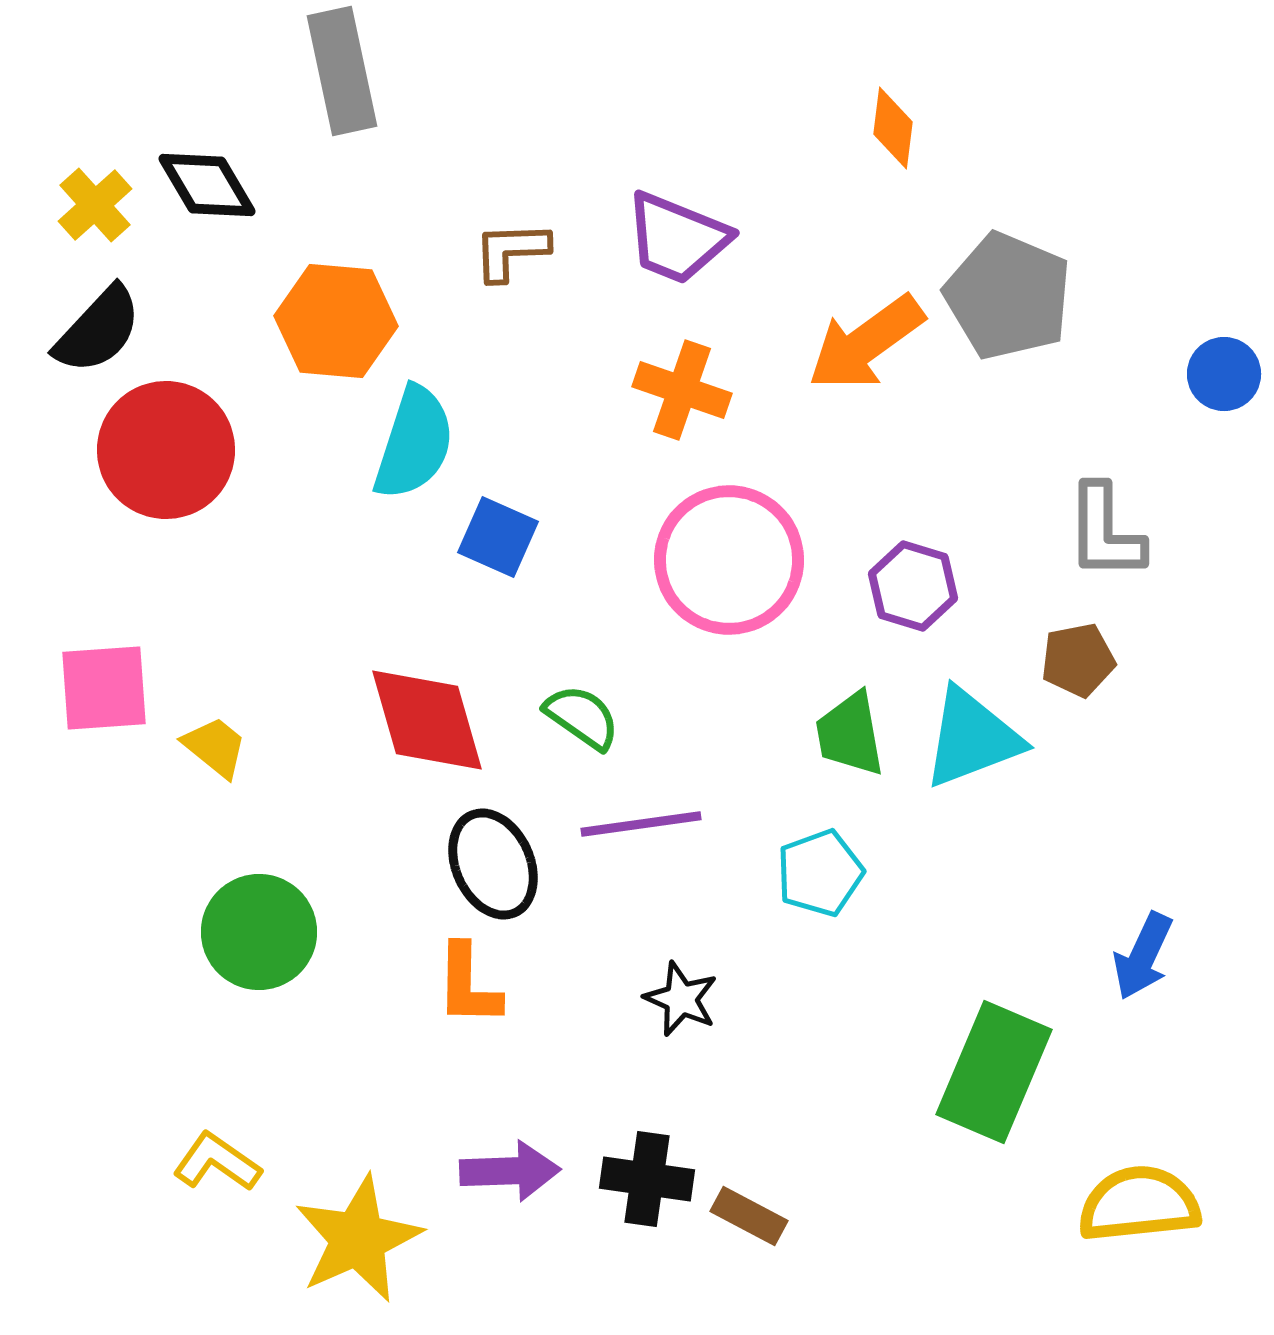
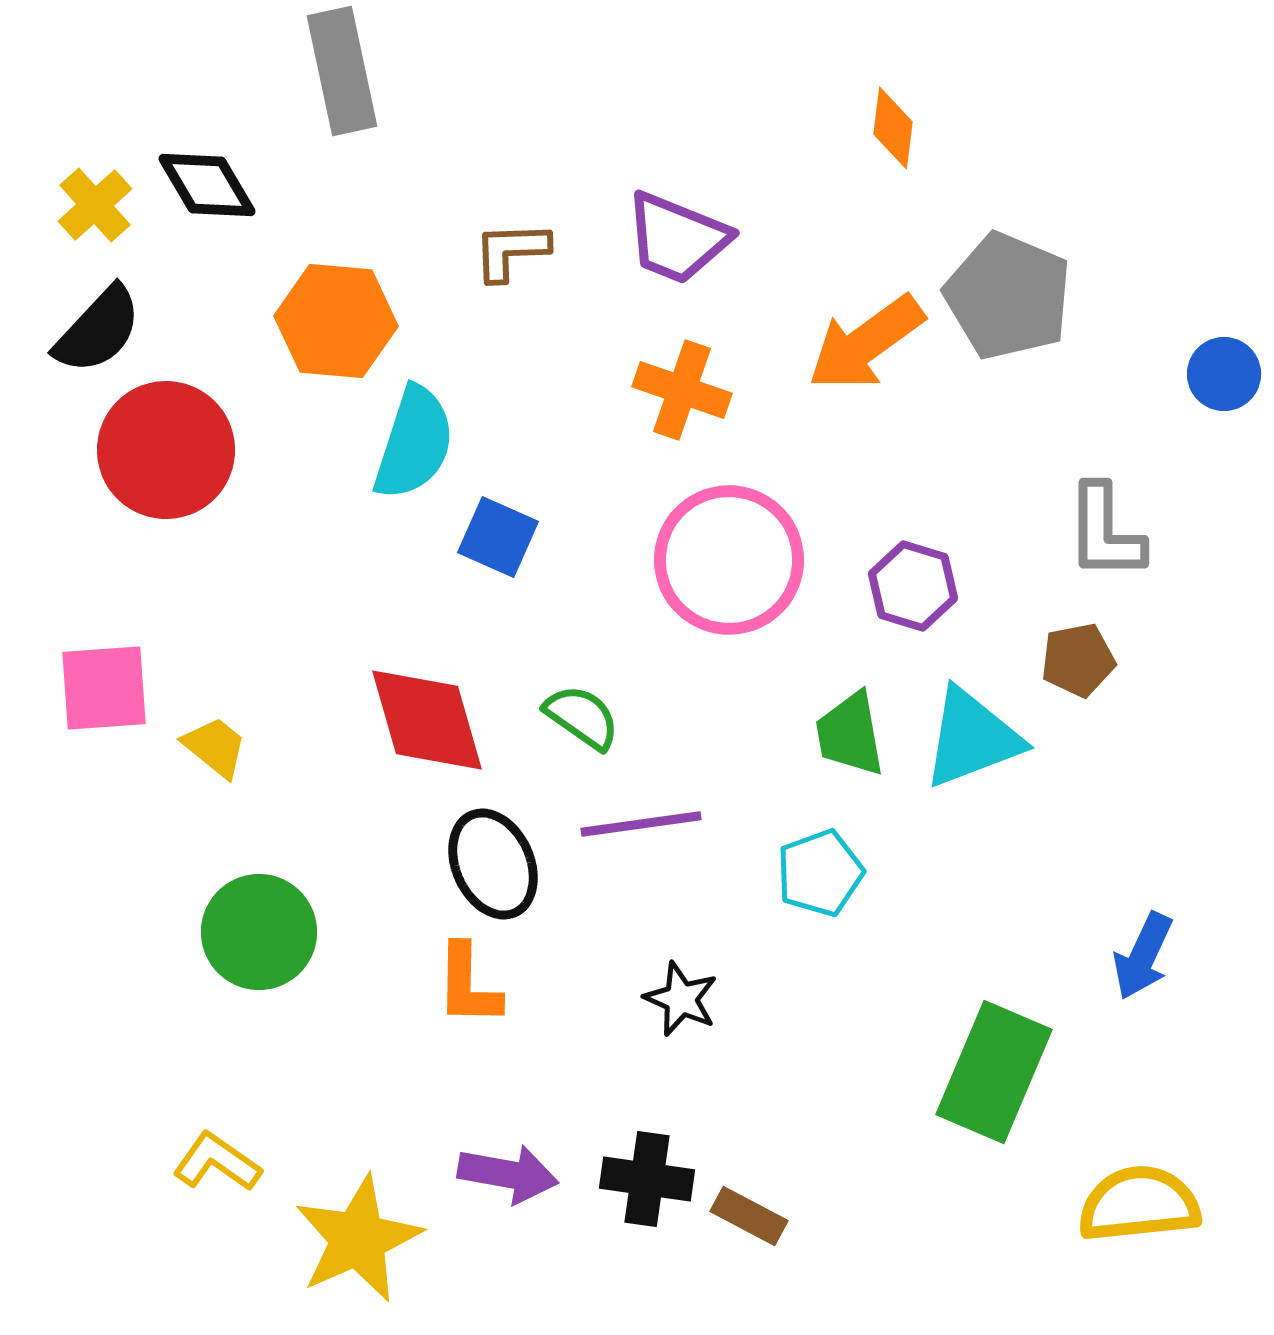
purple arrow: moved 2 px left, 3 px down; rotated 12 degrees clockwise
